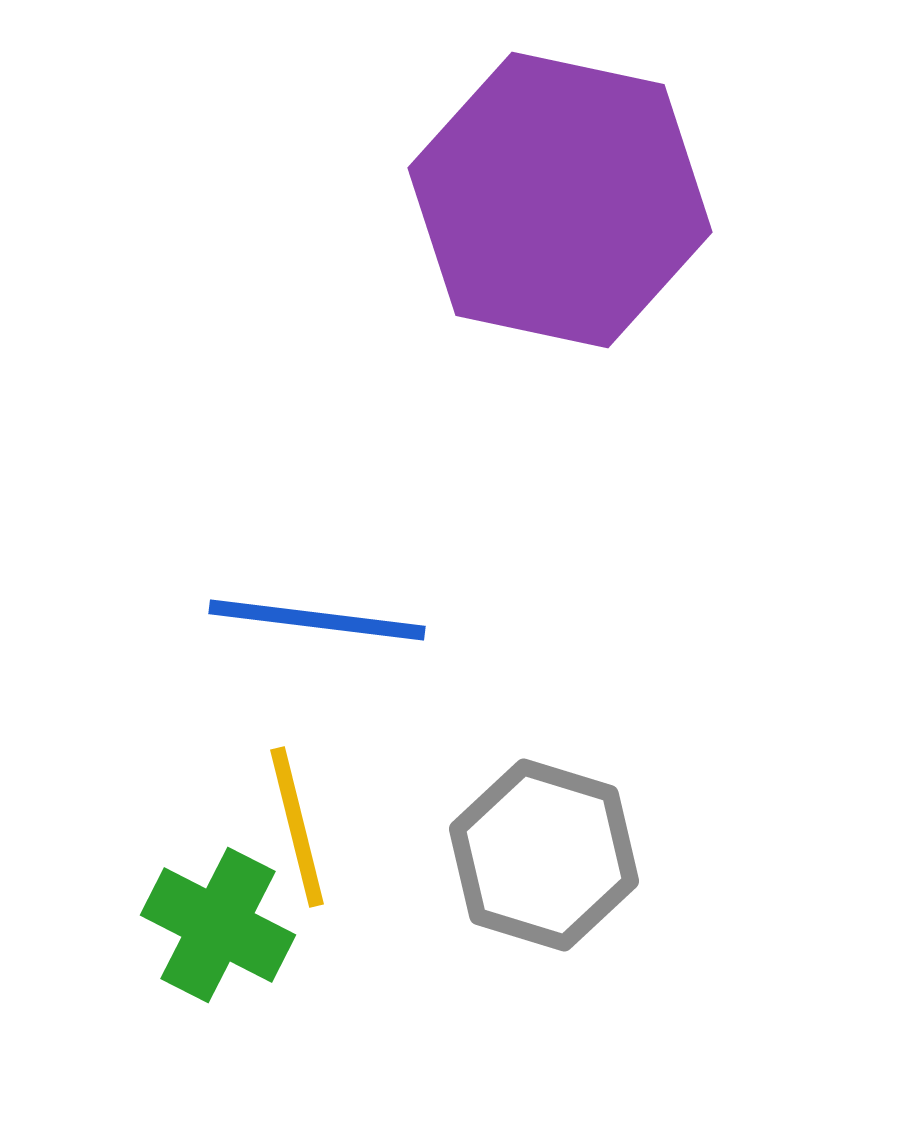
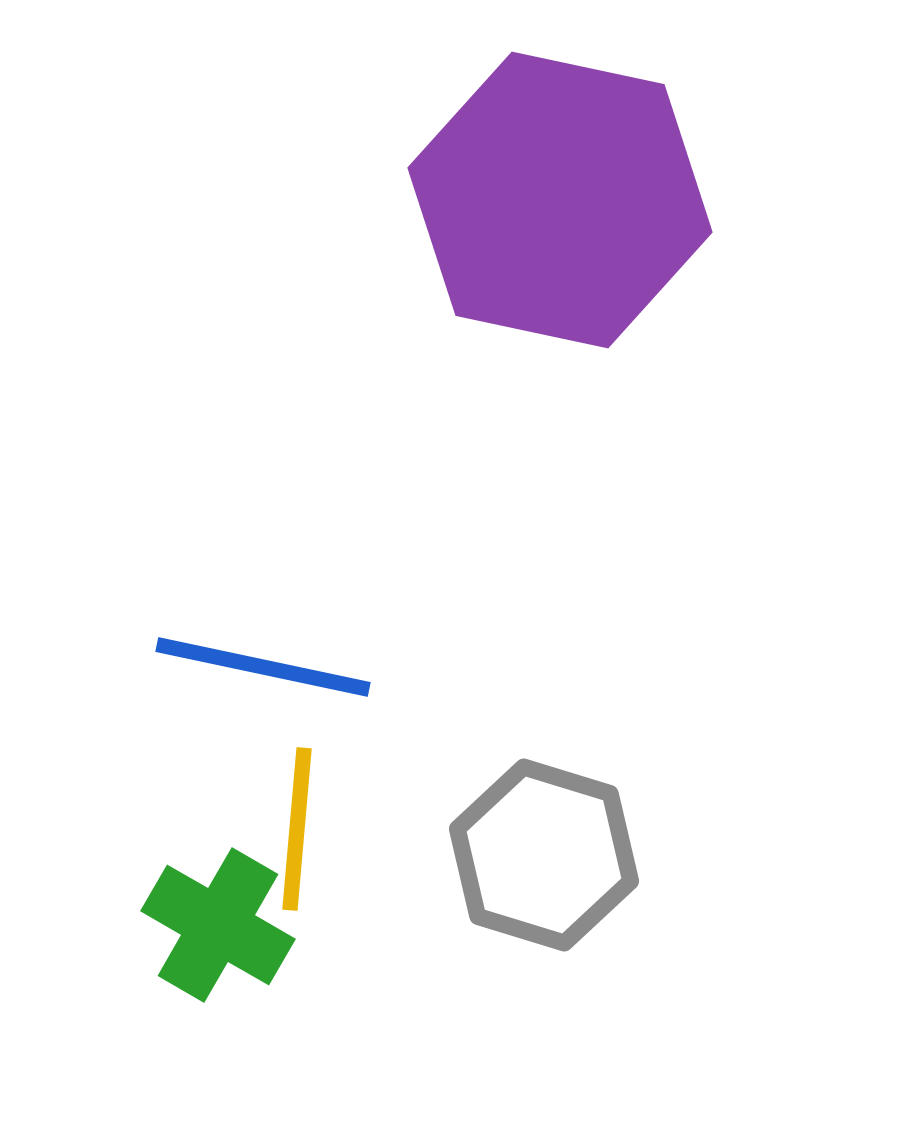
blue line: moved 54 px left, 47 px down; rotated 5 degrees clockwise
yellow line: moved 2 px down; rotated 19 degrees clockwise
green cross: rotated 3 degrees clockwise
